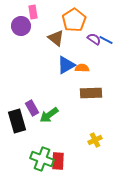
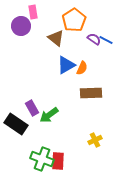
orange semicircle: rotated 112 degrees clockwise
black rectangle: moved 1 px left, 3 px down; rotated 40 degrees counterclockwise
